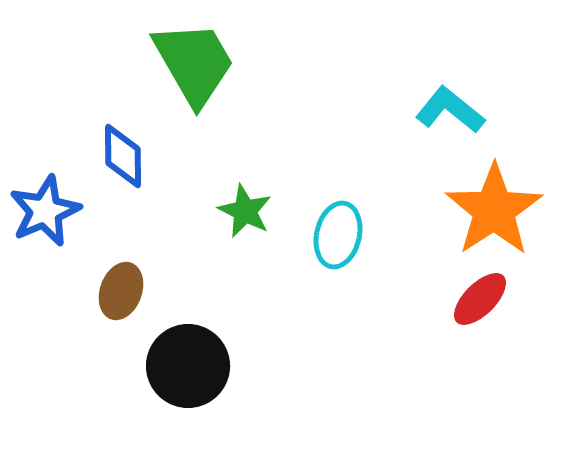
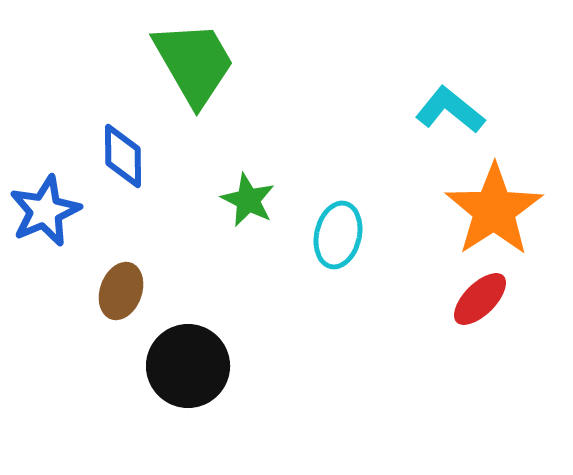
green star: moved 3 px right, 11 px up
